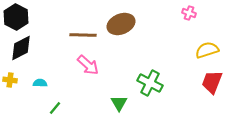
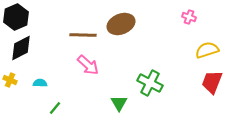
pink cross: moved 4 px down
black hexagon: rotated 10 degrees clockwise
yellow cross: rotated 16 degrees clockwise
